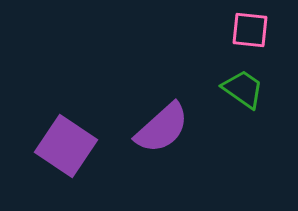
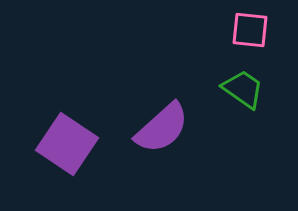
purple square: moved 1 px right, 2 px up
